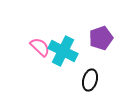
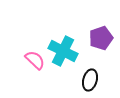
pink semicircle: moved 5 px left, 13 px down
